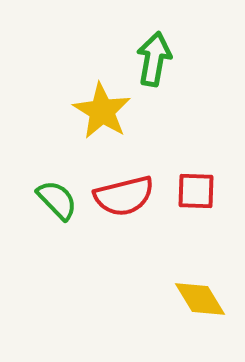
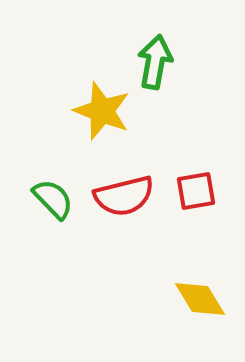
green arrow: moved 1 px right, 3 px down
yellow star: rotated 10 degrees counterclockwise
red square: rotated 12 degrees counterclockwise
green semicircle: moved 4 px left, 1 px up
